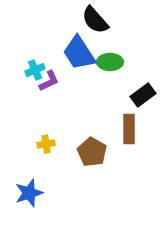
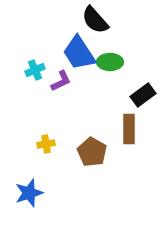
purple L-shape: moved 12 px right
